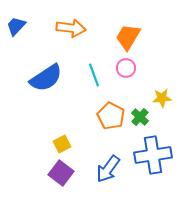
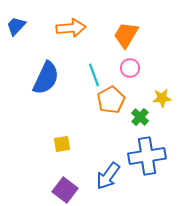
orange arrow: rotated 12 degrees counterclockwise
orange trapezoid: moved 2 px left, 2 px up
pink circle: moved 4 px right
blue semicircle: rotated 32 degrees counterclockwise
orange pentagon: moved 16 px up; rotated 16 degrees clockwise
yellow square: rotated 18 degrees clockwise
blue cross: moved 6 px left, 1 px down
blue arrow: moved 7 px down
purple square: moved 4 px right, 17 px down
